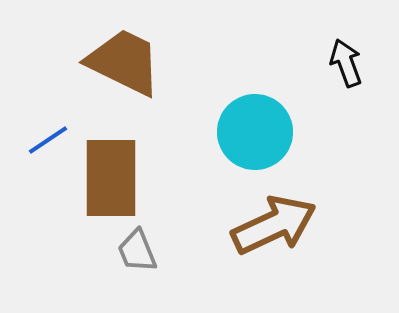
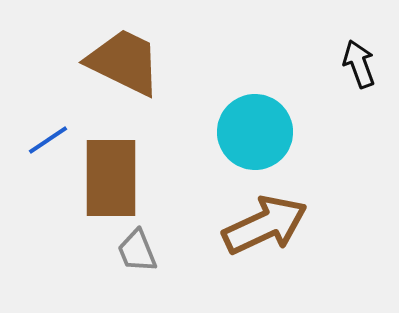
black arrow: moved 13 px right, 1 px down
brown arrow: moved 9 px left
